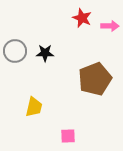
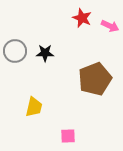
pink arrow: rotated 24 degrees clockwise
